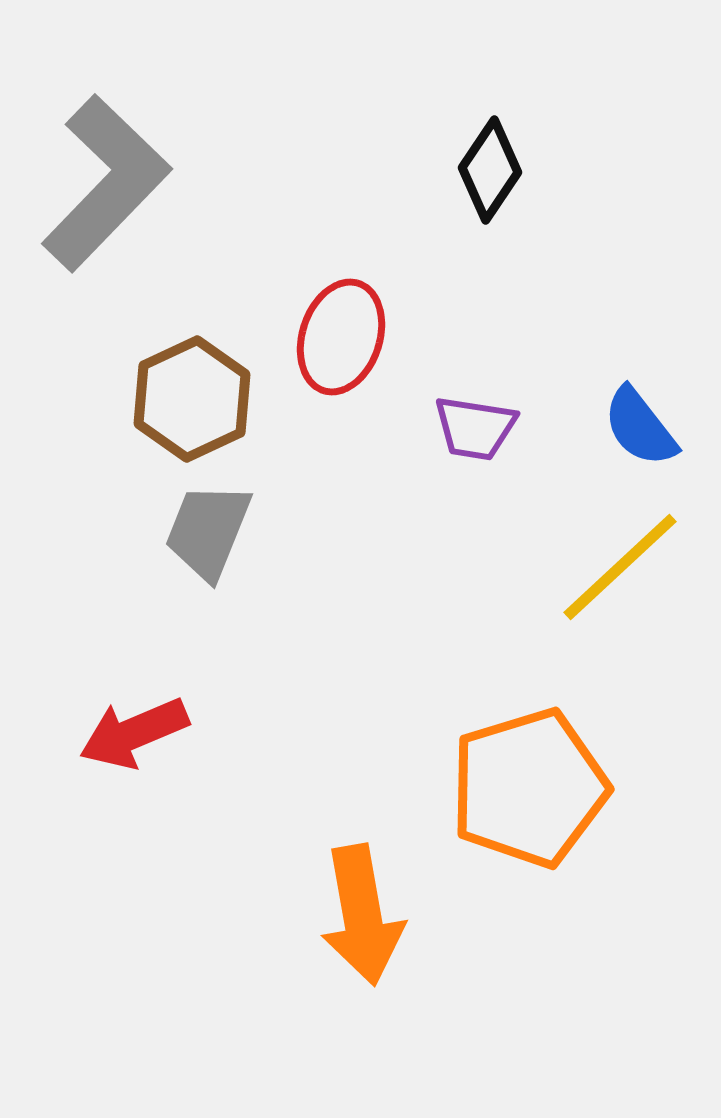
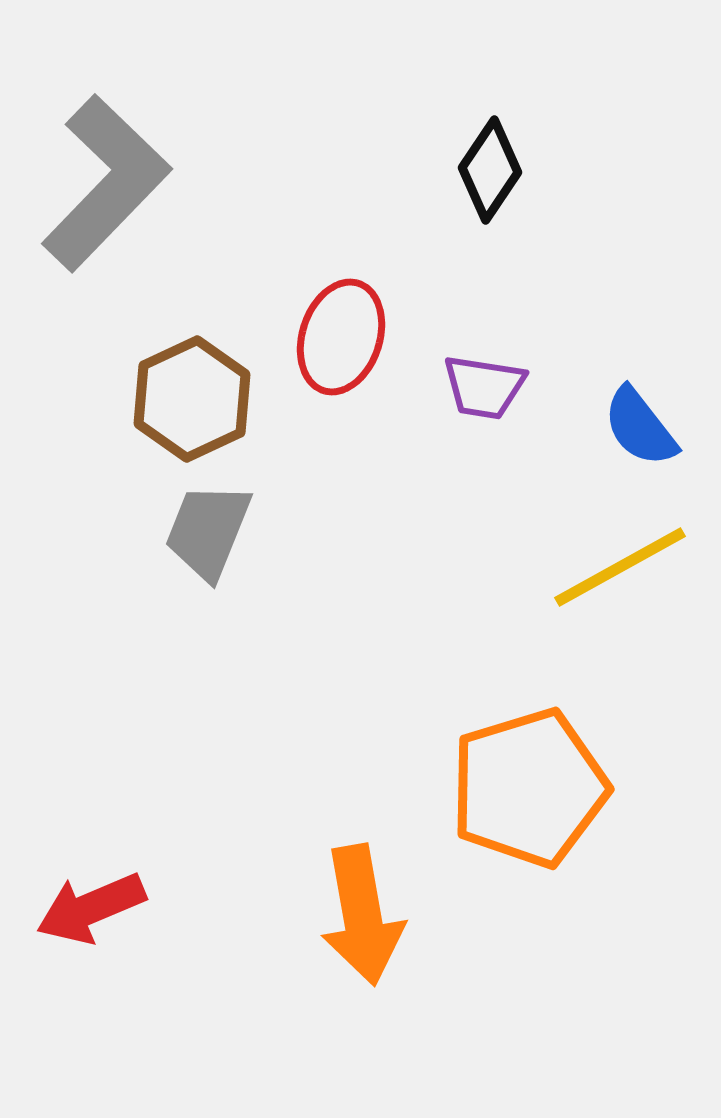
purple trapezoid: moved 9 px right, 41 px up
yellow line: rotated 14 degrees clockwise
red arrow: moved 43 px left, 175 px down
